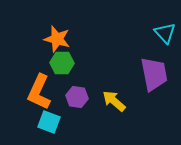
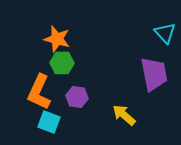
yellow arrow: moved 10 px right, 14 px down
